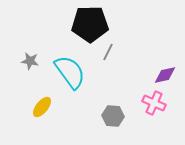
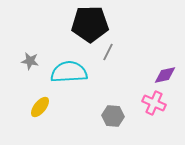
cyan semicircle: moved 1 px left; rotated 57 degrees counterclockwise
yellow ellipse: moved 2 px left
